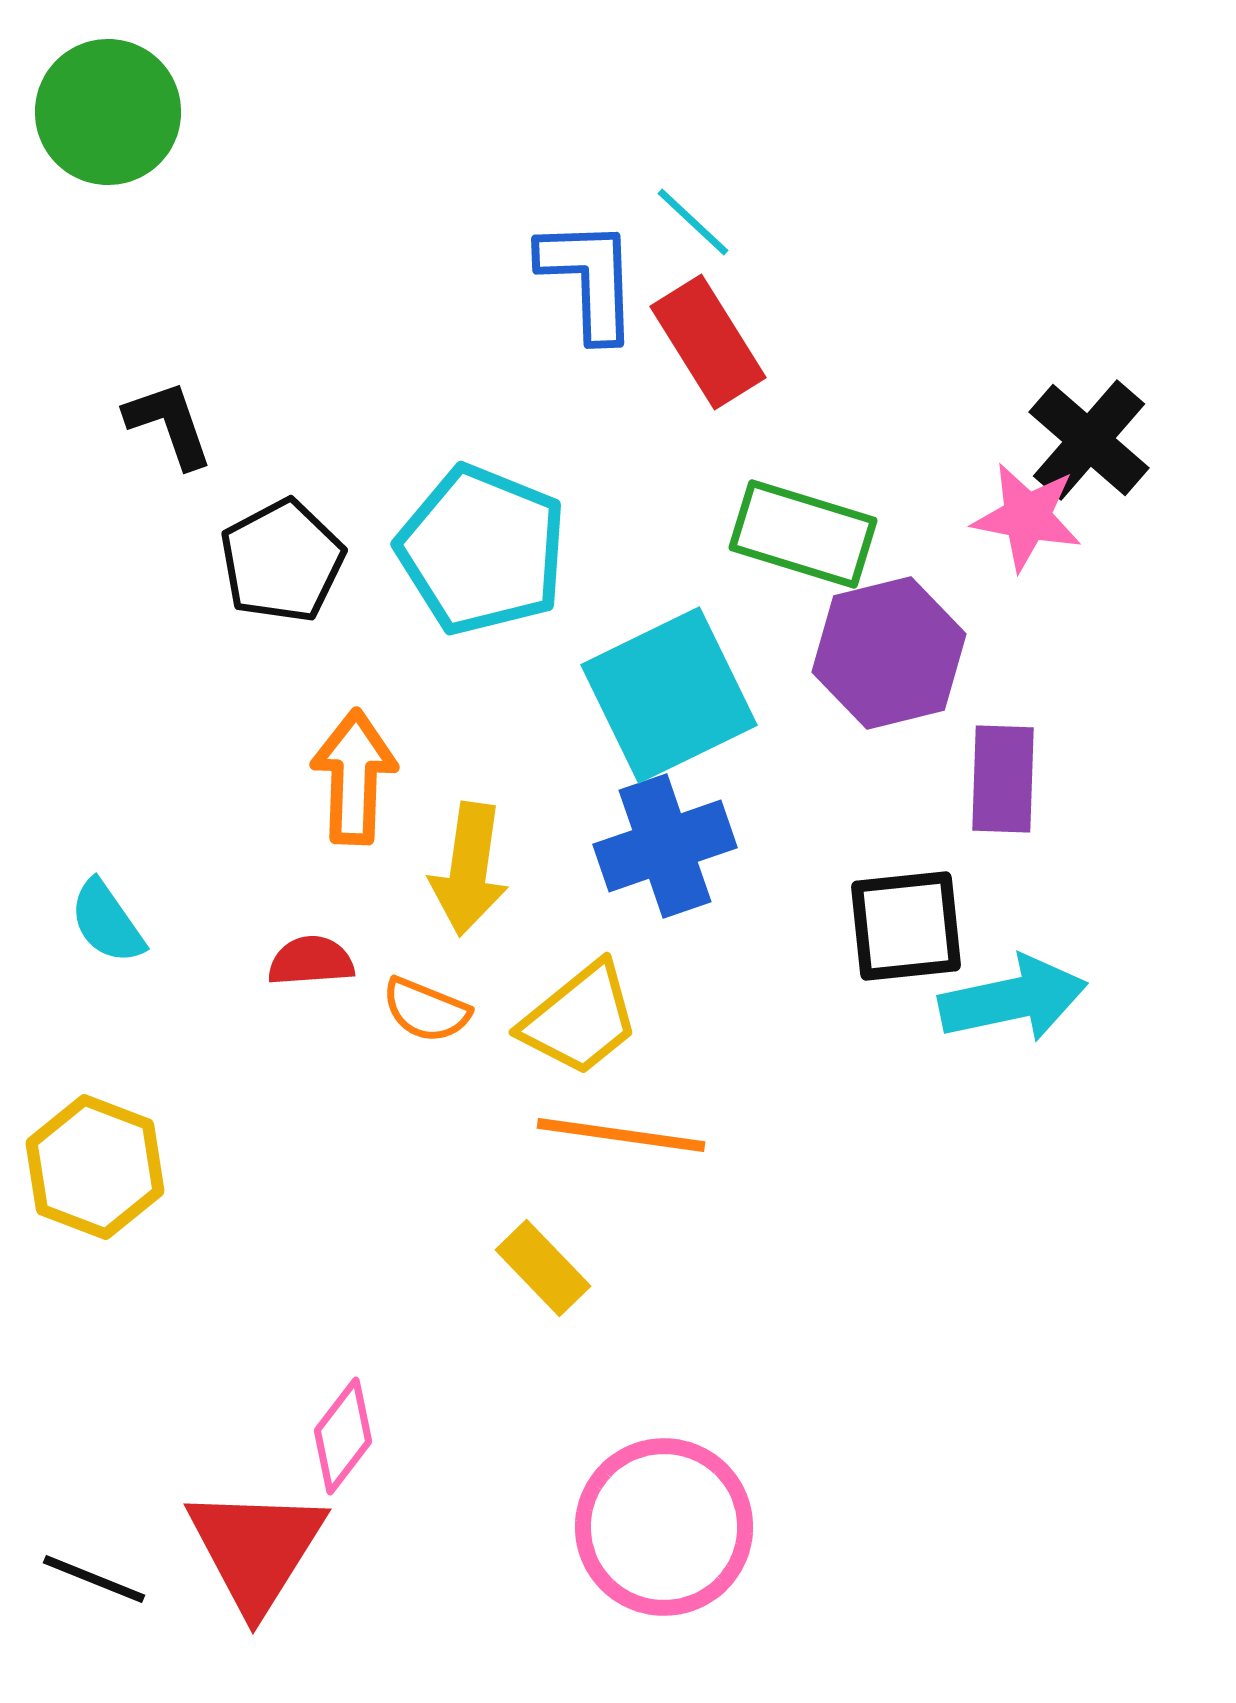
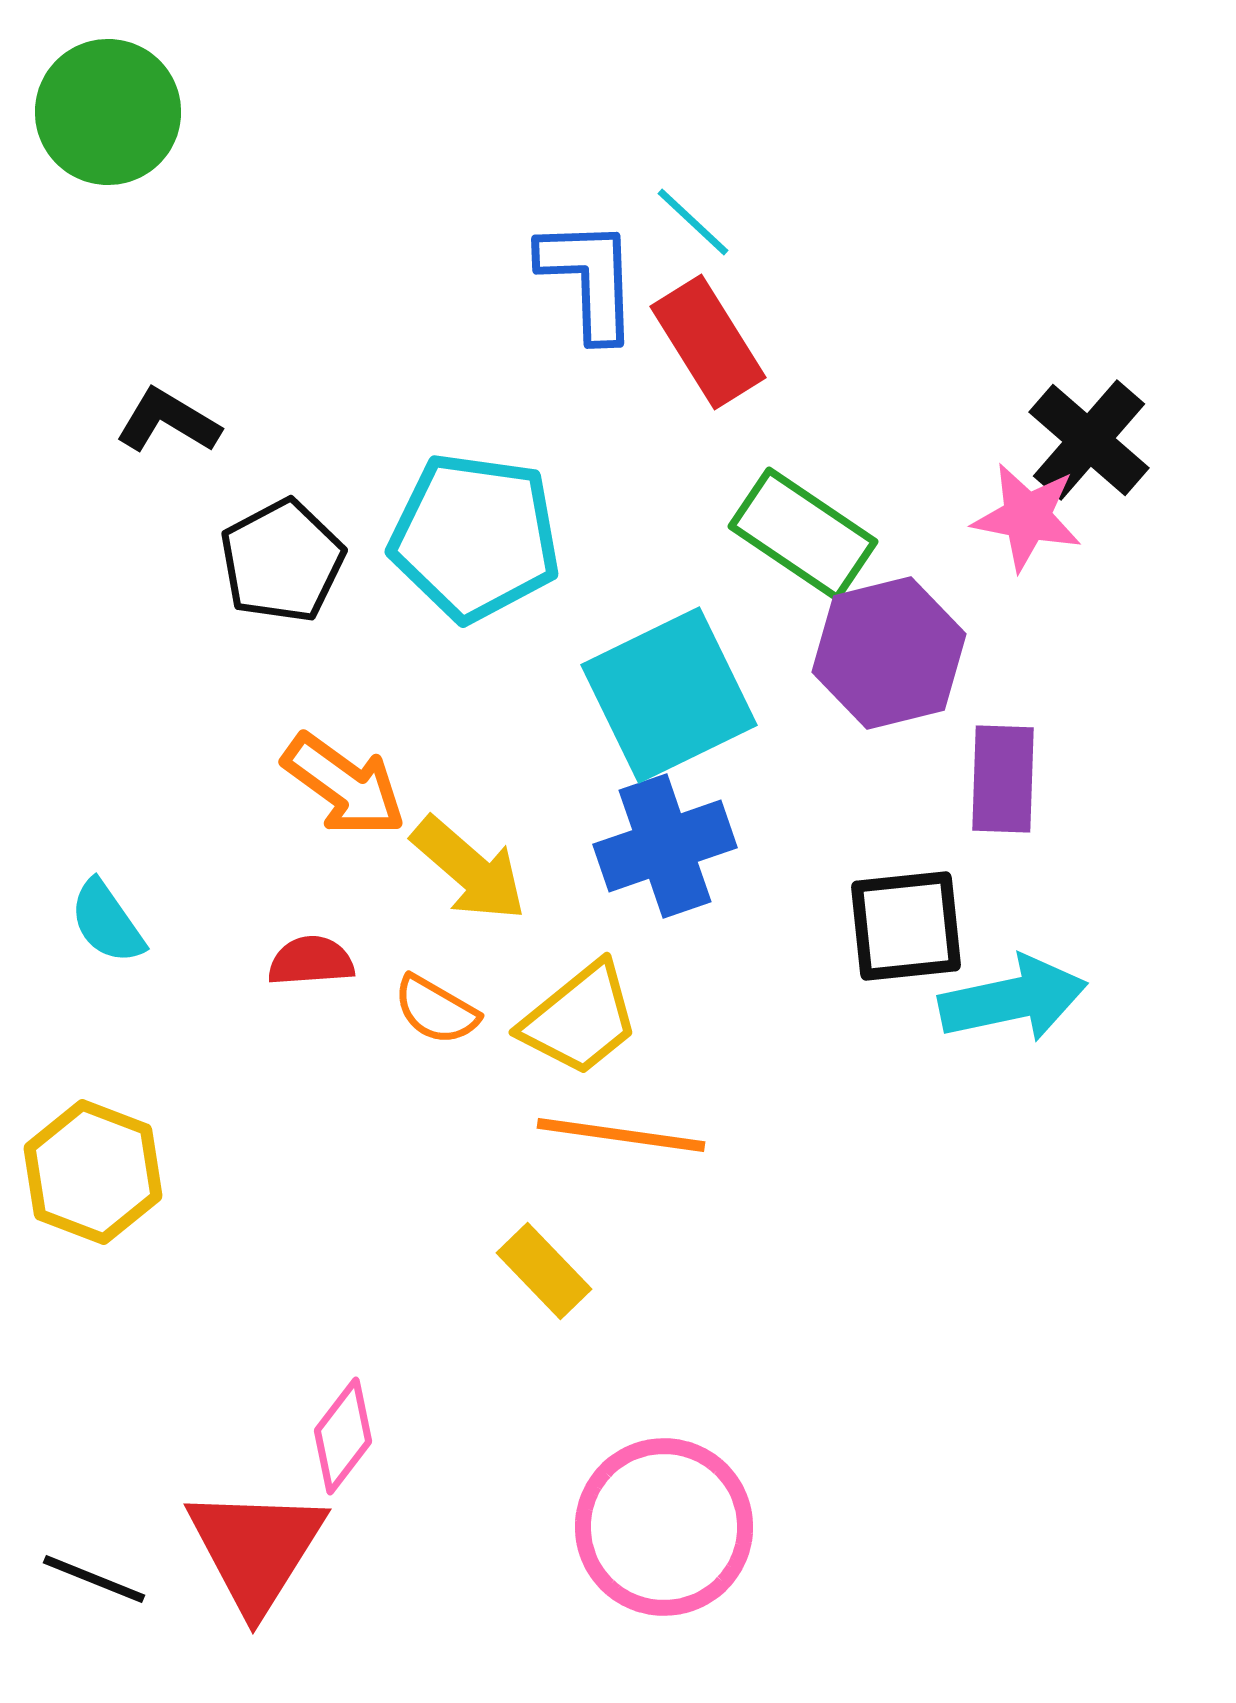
black L-shape: moved 1 px left, 3 px up; rotated 40 degrees counterclockwise
green rectangle: rotated 17 degrees clockwise
cyan pentagon: moved 7 px left, 13 px up; rotated 14 degrees counterclockwise
orange arrow: moved 10 px left, 8 px down; rotated 124 degrees clockwise
yellow arrow: rotated 57 degrees counterclockwise
orange semicircle: moved 10 px right; rotated 8 degrees clockwise
yellow hexagon: moved 2 px left, 5 px down
yellow rectangle: moved 1 px right, 3 px down
